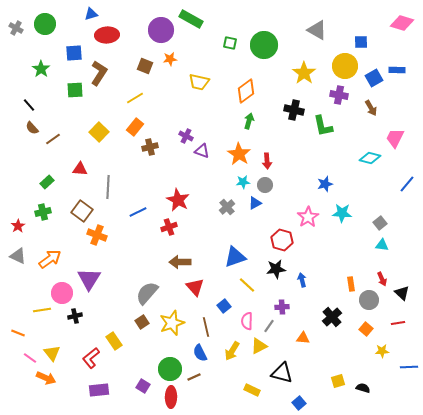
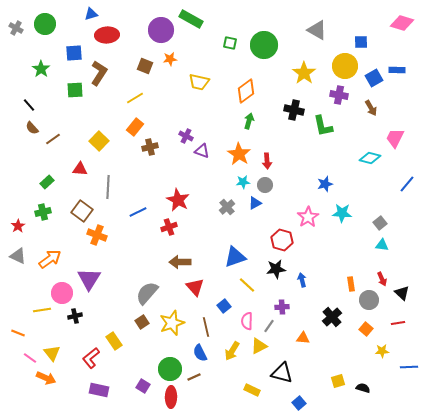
yellow square at (99, 132): moved 9 px down
purple rectangle at (99, 390): rotated 18 degrees clockwise
